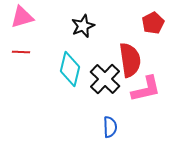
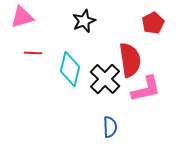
black star: moved 1 px right, 5 px up
red line: moved 12 px right, 1 px down
